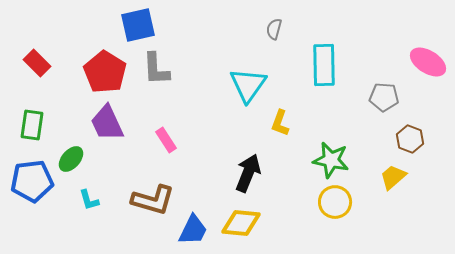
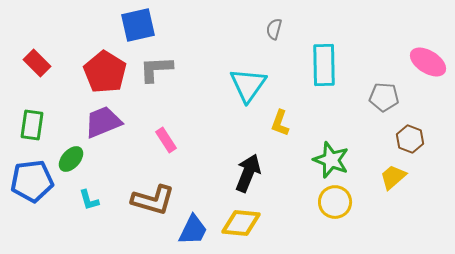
gray L-shape: rotated 90 degrees clockwise
purple trapezoid: moved 4 px left, 1 px up; rotated 93 degrees clockwise
green star: rotated 9 degrees clockwise
